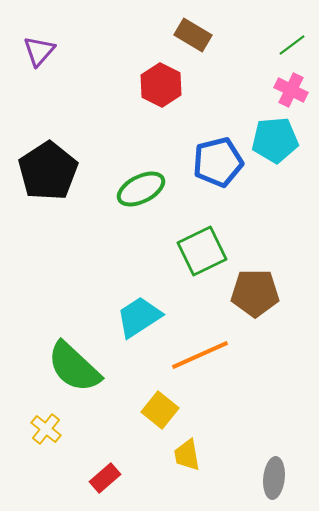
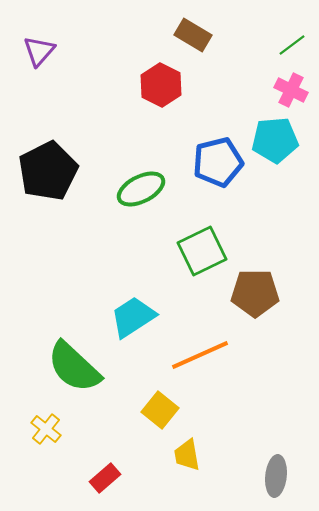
black pentagon: rotated 6 degrees clockwise
cyan trapezoid: moved 6 px left
gray ellipse: moved 2 px right, 2 px up
